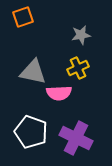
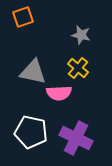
gray star: rotated 24 degrees clockwise
yellow cross: rotated 25 degrees counterclockwise
white pentagon: rotated 8 degrees counterclockwise
